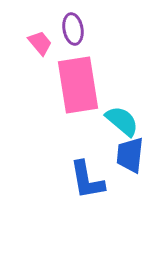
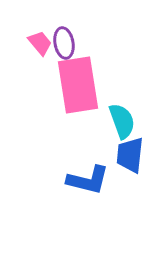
purple ellipse: moved 9 px left, 14 px down
cyan semicircle: rotated 30 degrees clockwise
blue L-shape: moved 1 px right; rotated 66 degrees counterclockwise
